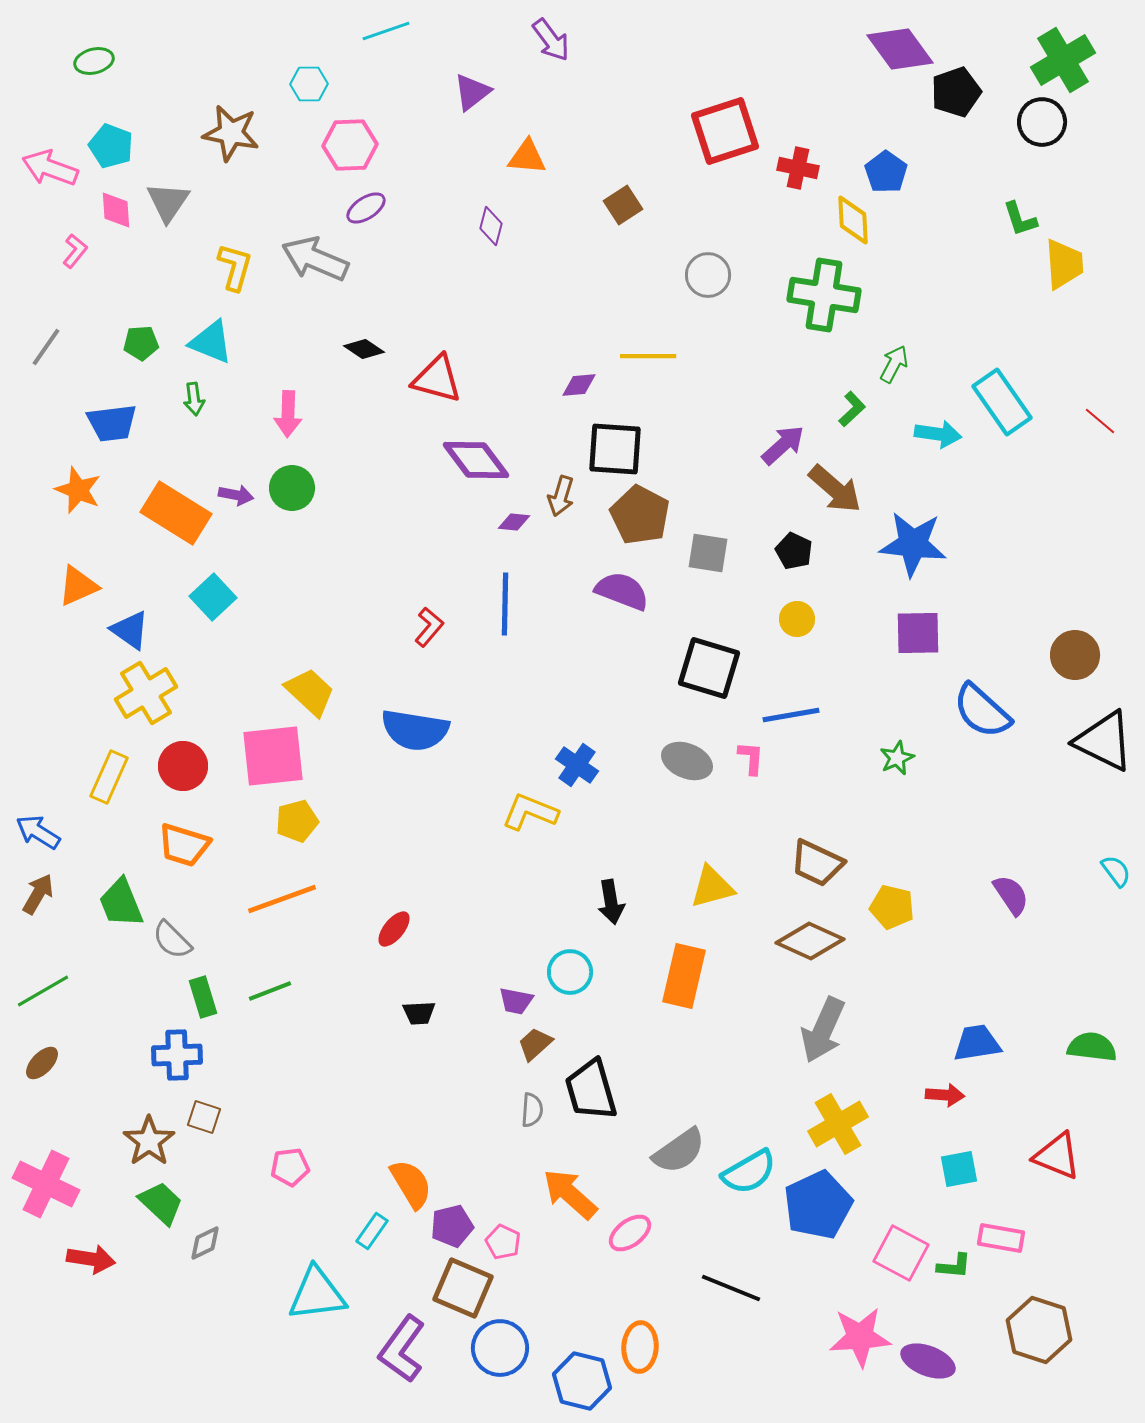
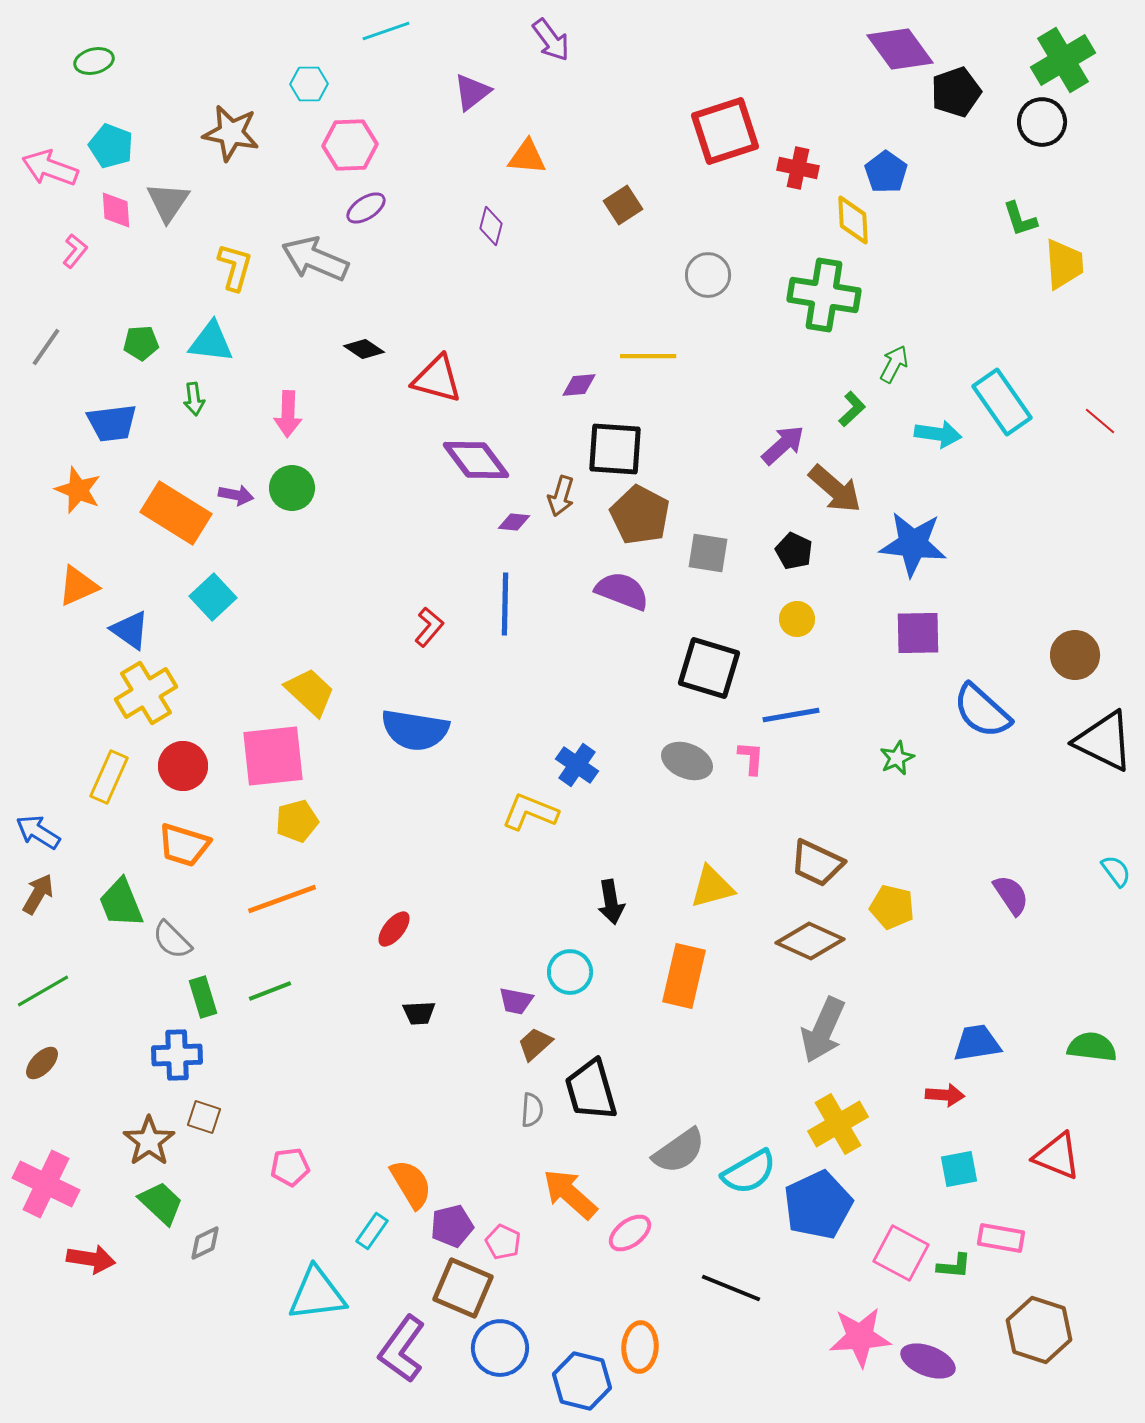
cyan triangle at (211, 342): rotated 15 degrees counterclockwise
